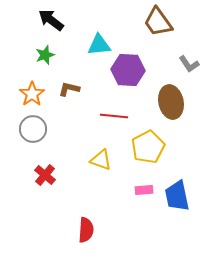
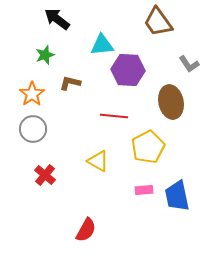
black arrow: moved 6 px right, 1 px up
cyan triangle: moved 3 px right
brown L-shape: moved 1 px right, 6 px up
yellow triangle: moved 3 px left, 1 px down; rotated 10 degrees clockwise
red semicircle: rotated 25 degrees clockwise
